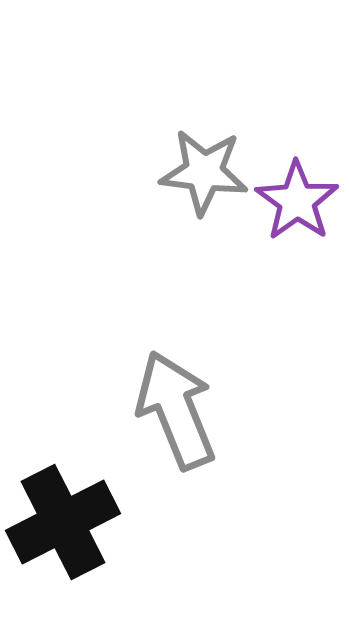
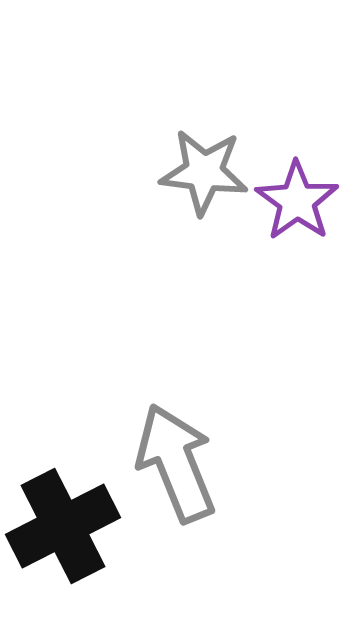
gray arrow: moved 53 px down
black cross: moved 4 px down
